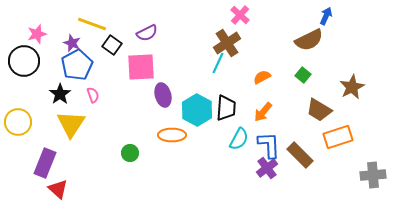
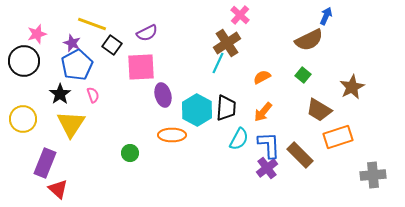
yellow circle: moved 5 px right, 3 px up
